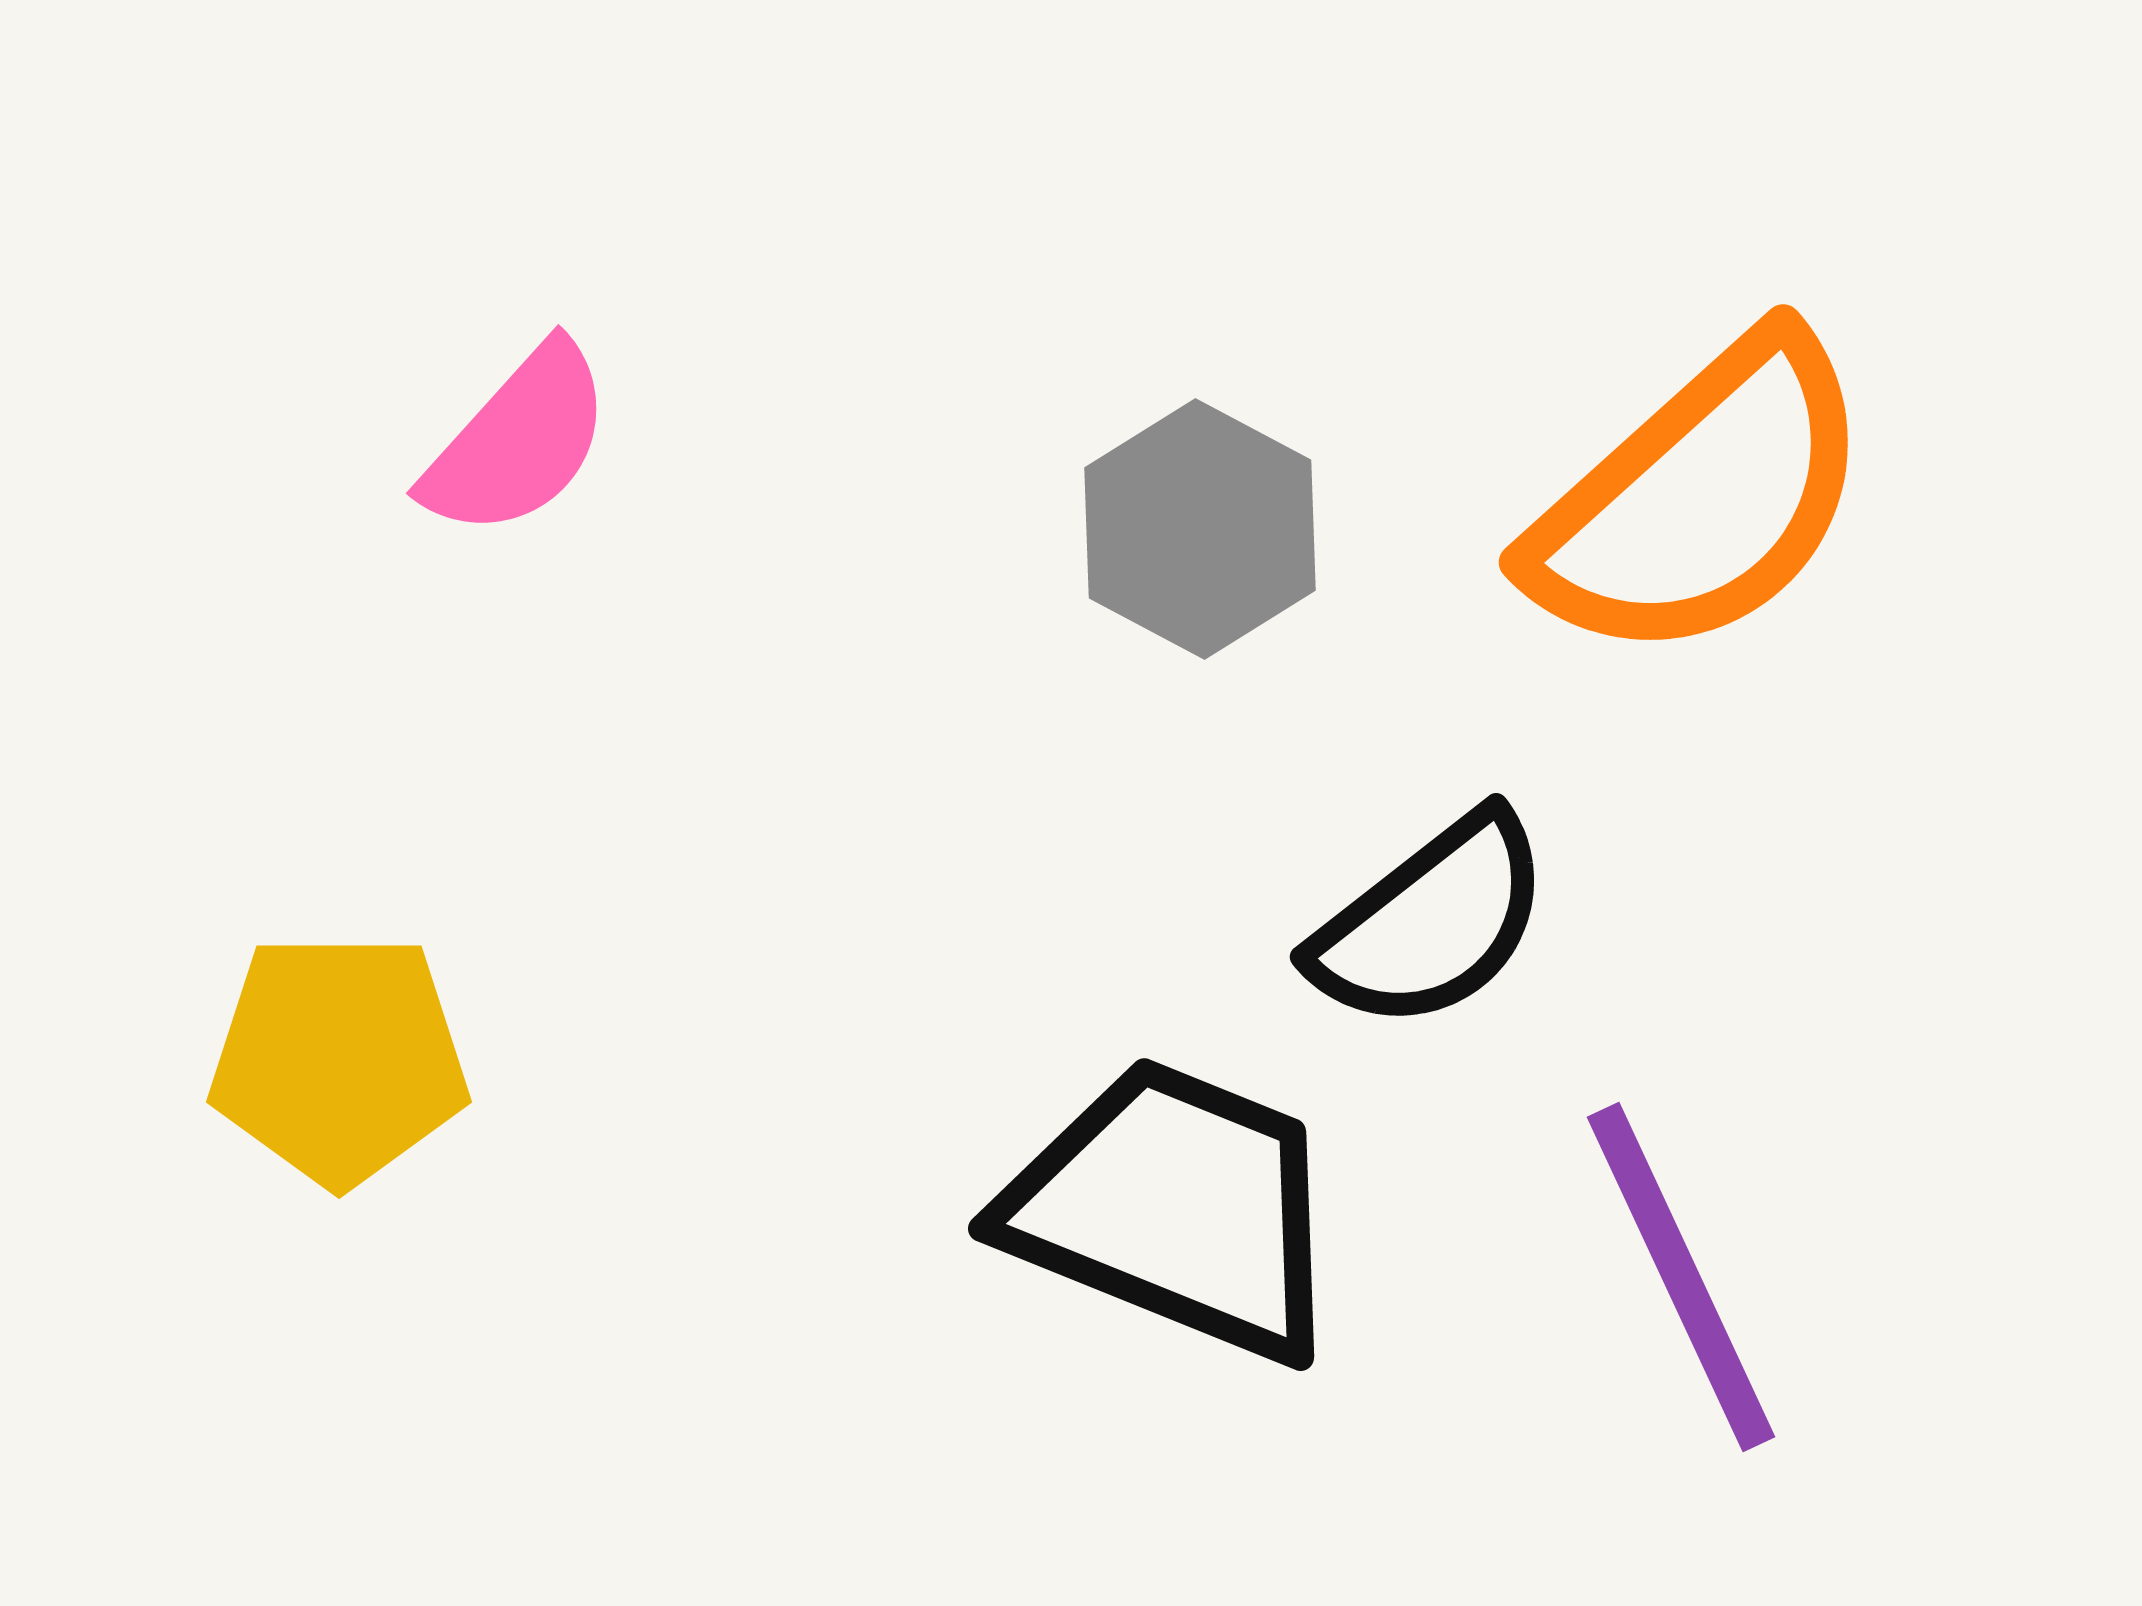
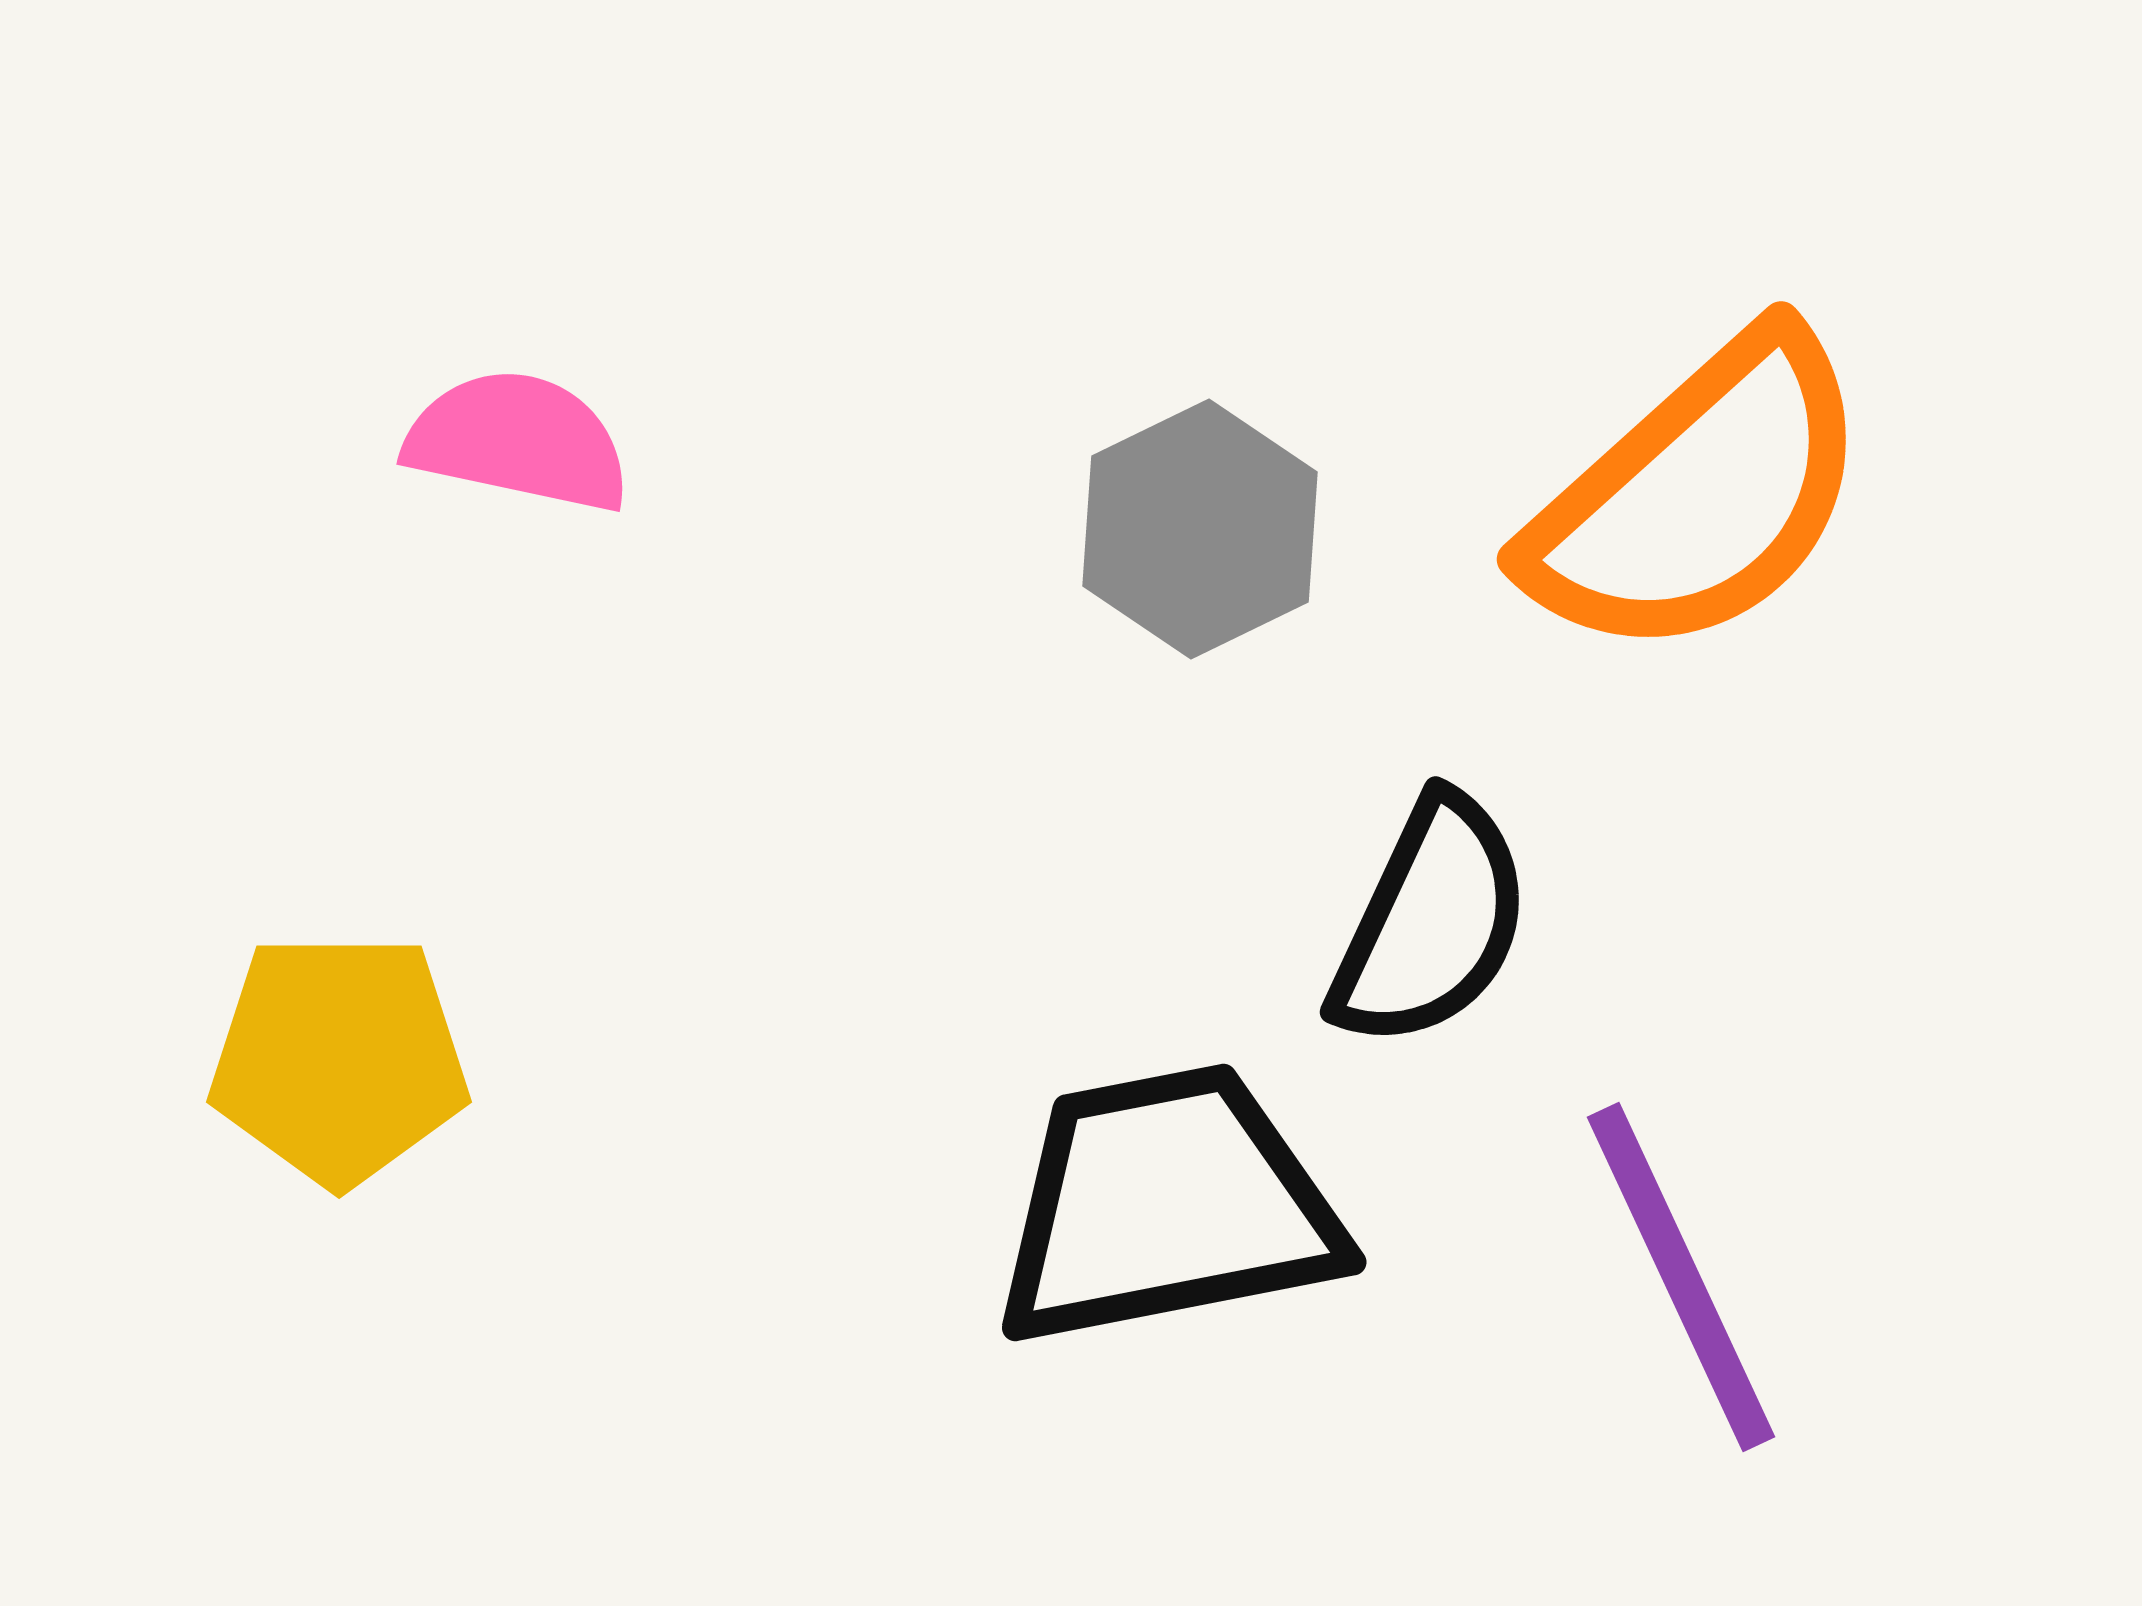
pink semicircle: rotated 120 degrees counterclockwise
orange semicircle: moved 2 px left, 3 px up
gray hexagon: rotated 6 degrees clockwise
black semicircle: rotated 27 degrees counterclockwise
black trapezoid: moved 8 px left, 3 px up; rotated 33 degrees counterclockwise
